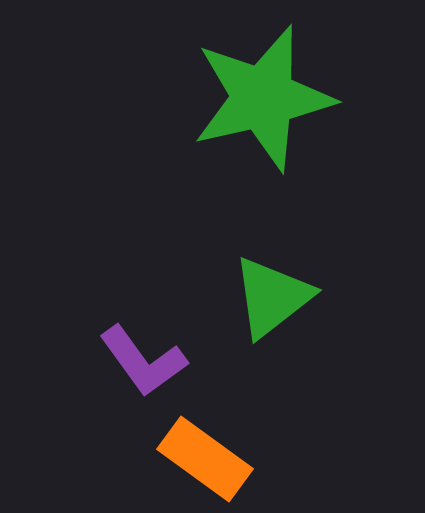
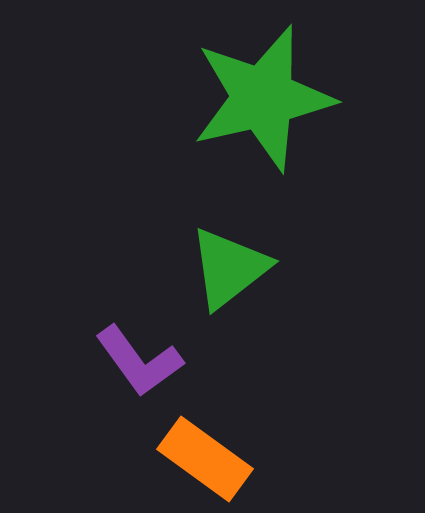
green triangle: moved 43 px left, 29 px up
purple L-shape: moved 4 px left
